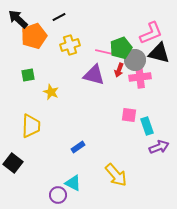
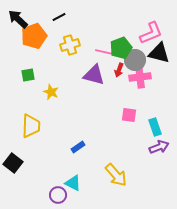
cyan rectangle: moved 8 px right, 1 px down
